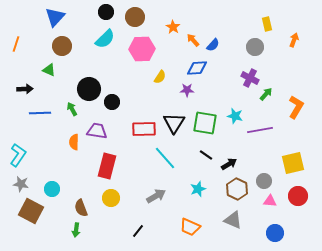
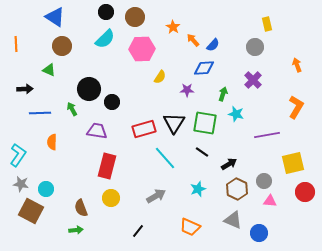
blue triangle at (55, 17): rotated 40 degrees counterclockwise
orange arrow at (294, 40): moved 3 px right, 25 px down; rotated 40 degrees counterclockwise
orange line at (16, 44): rotated 21 degrees counterclockwise
blue diamond at (197, 68): moved 7 px right
purple cross at (250, 78): moved 3 px right, 2 px down; rotated 18 degrees clockwise
green arrow at (266, 94): moved 43 px left; rotated 24 degrees counterclockwise
cyan star at (235, 116): moved 1 px right, 2 px up
red rectangle at (144, 129): rotated 15 degrees counterclockwise
purple line at (260, 130): moved 7 px right, 5 px down
orange semicircle at (74, 142): moved 22 px left
black line at (206, 155): moved 4 px left, 3 px up
cyan circle at (52, 189): moved 6 px left
red circle at (298, 196): moved 7 px right, 4 px up
green arrow at (76, 230): rotated 104 degrees counterclockwise
blue circle at (275, 233): moved 16 px left
